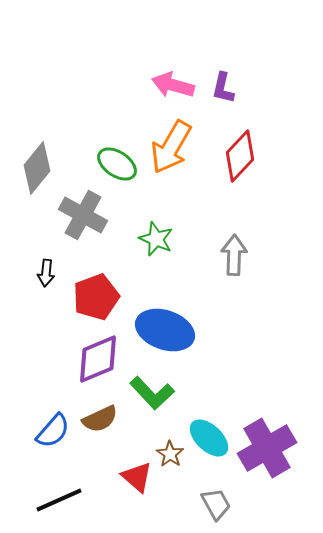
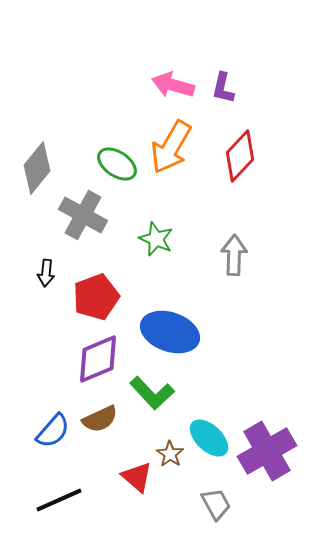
blue ellipse: moved 5 px right, 2 px down
purple cross: moved 3 px down
